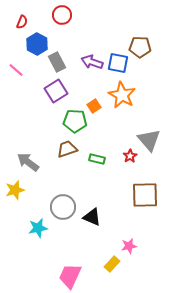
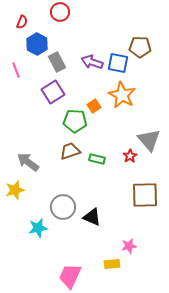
red circle: moved 2 px left, 3 px up
pink line: rotated 28 degrees clockwise
purple square: moved 3 px left, 1 px down
brown trapezoid: moved 3 px right, 2 px down
yellow rectangle: rotated 42 degrees clockwise
